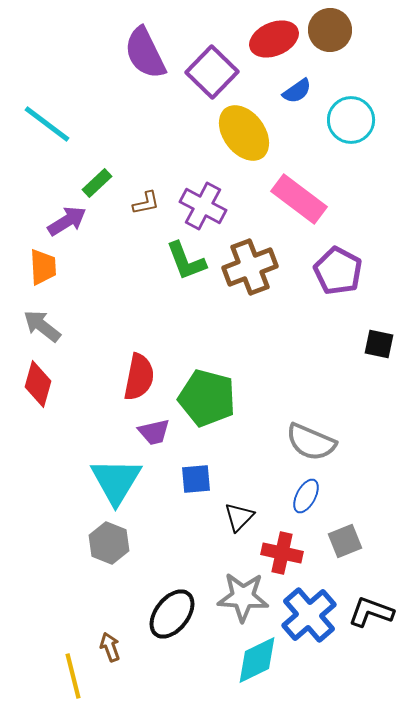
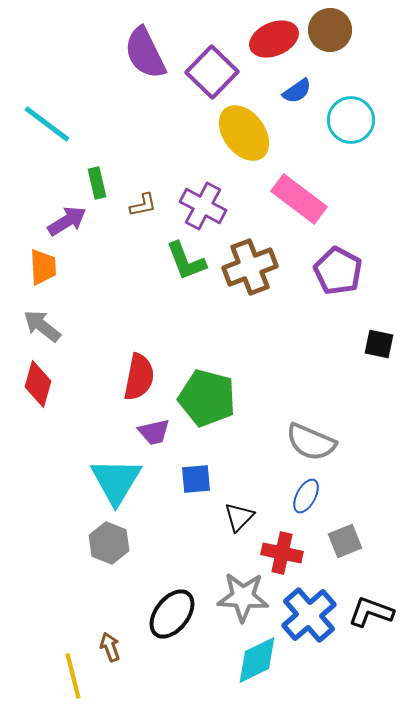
green rectangle: rotated 60 degrees counterclockwise
brown L-shape: moved 3 px left, 2 px down
